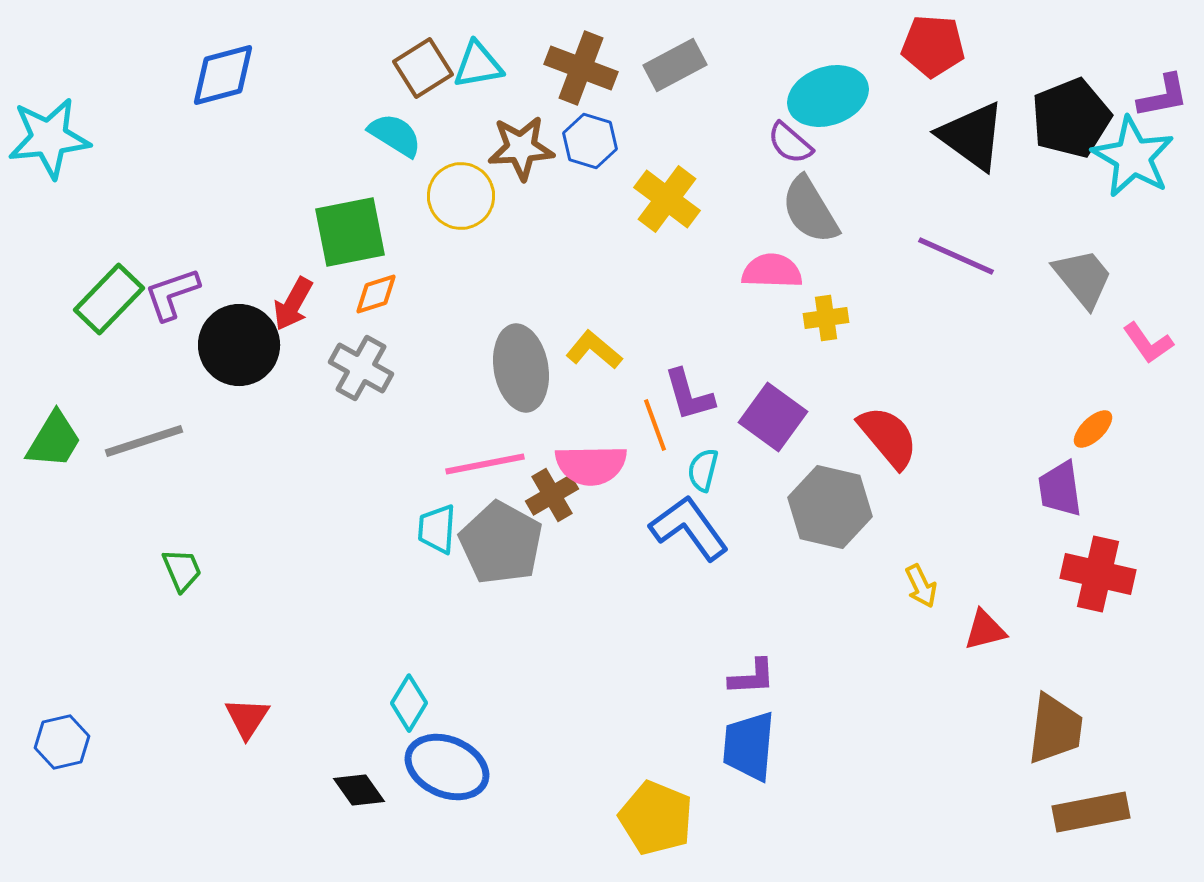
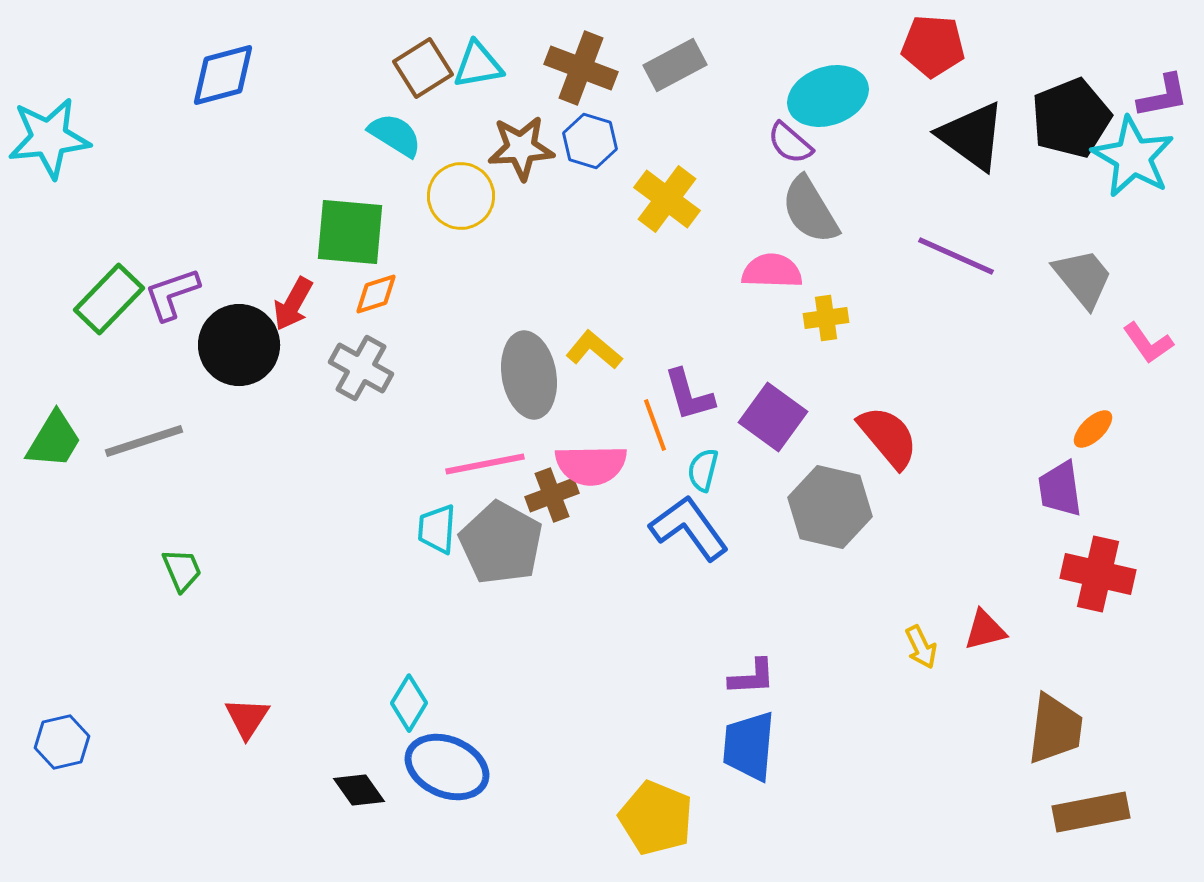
green square at (350, 232): rotated 16 degrees clockwise
gray ellipse at (521, 368): moved 8 px right, 7 px down
brown cross at (552, 495): rotated 9 degrees clockwise
yellow arrow at (921, 586): moved 61 px down
